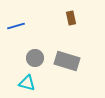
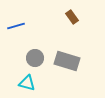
brown rectangle: moved 1 px right, 1 px up; rotated 24 degrees counterclockwise
